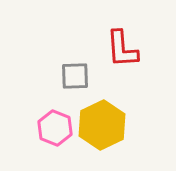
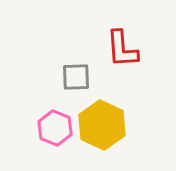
gray square: moved 1 px right, 1 px down
yellow hexagon: rotated 9 degrees counterclockwise
